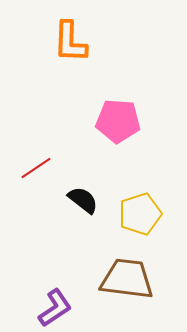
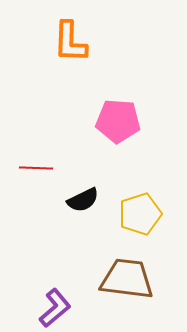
red line: rotated 36 degrees clockwise
black semicircle: rotated 116 degrees clockwise
purple L-shape: rotated 6 degrees counterclockwise
